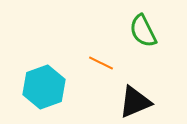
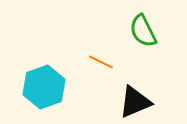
orange line: moved 1 px up
